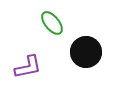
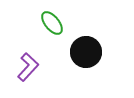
purple L-shape: rotated 36 degrees counterclockwise
